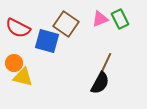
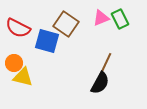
pink triangle: moved 1 px right, 1 px up
